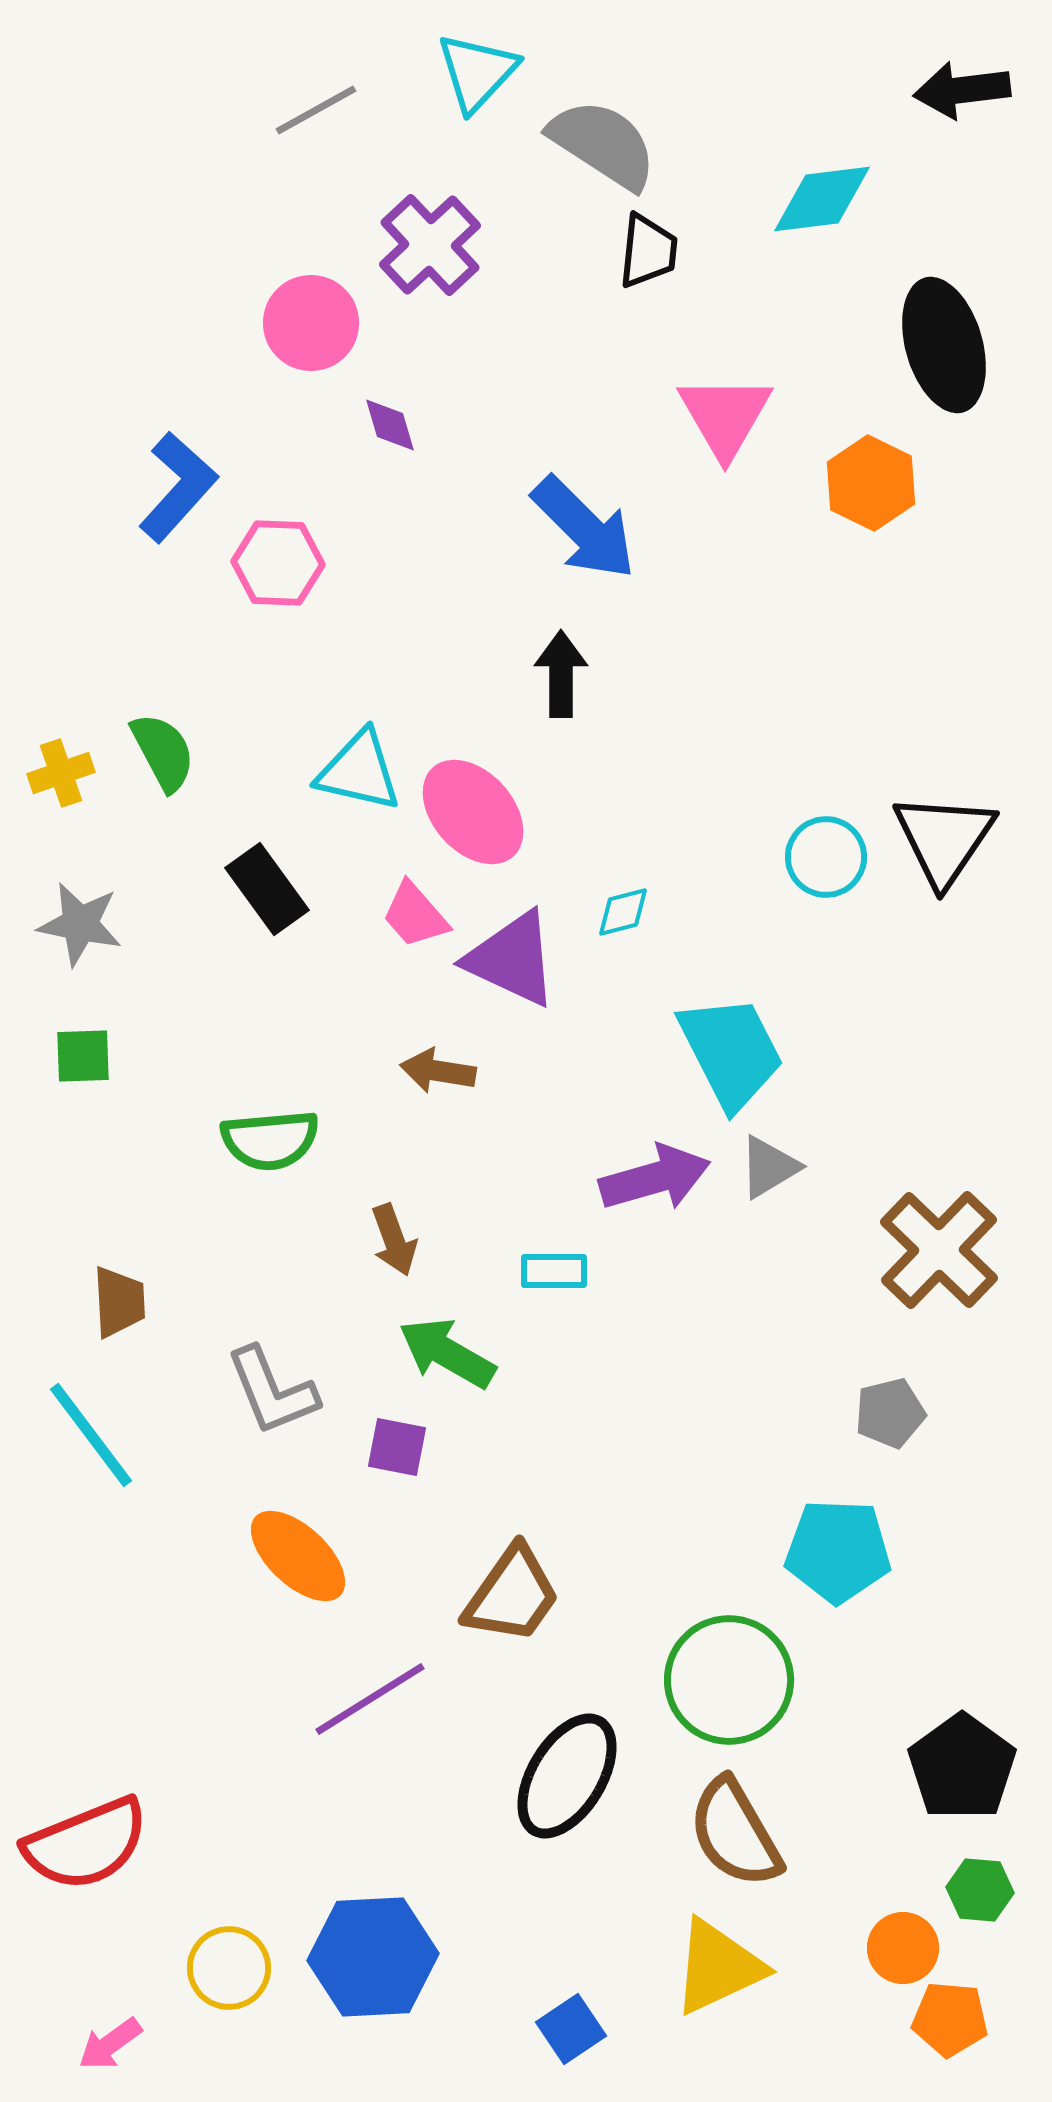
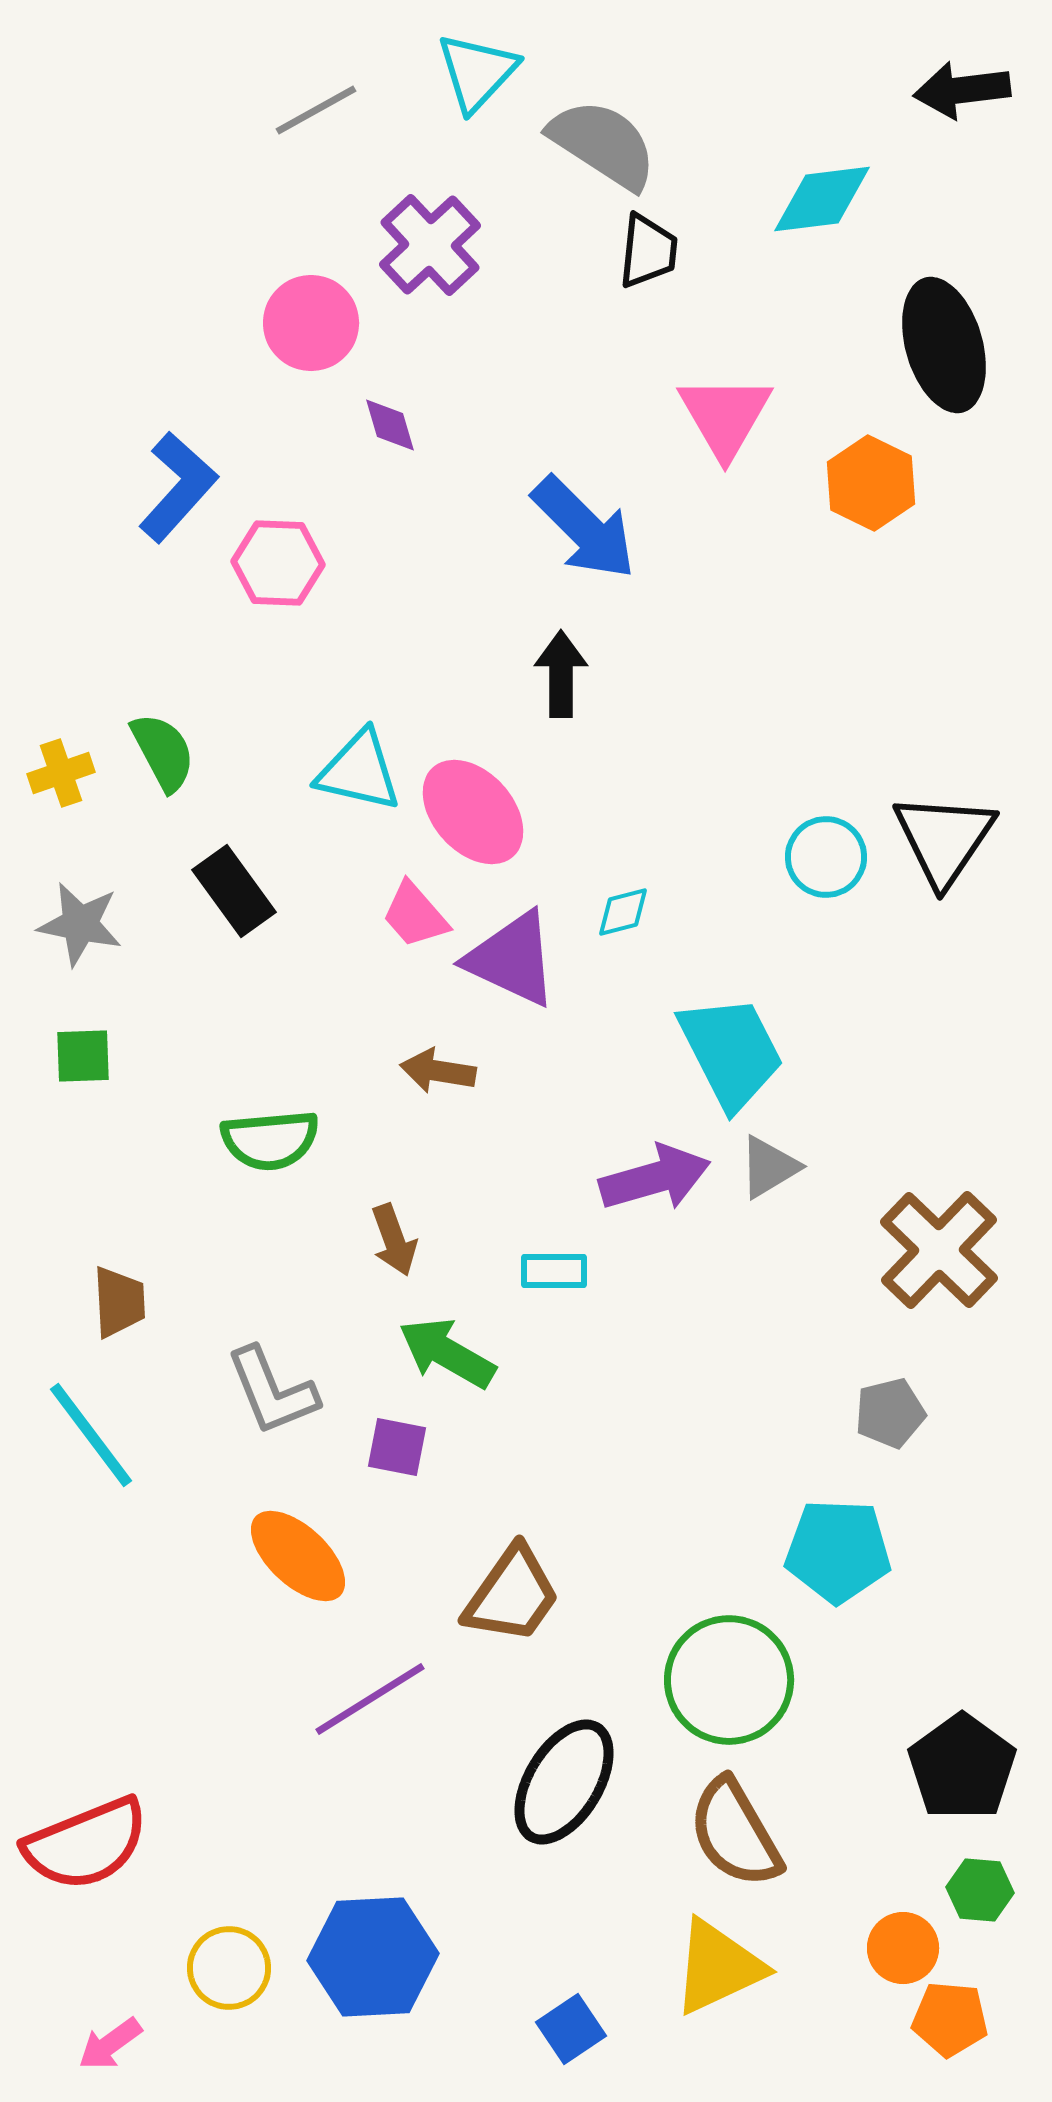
black rectangle at (267, 889): moved 33 px left, 2 px down
black ellipse at (567, 1776): moved 3 px left, 6 px down
